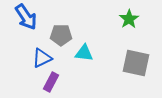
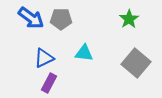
blue arrow: moved 5 px right, 1 px down; rotated 20 degrees counterclockwise
gray pentagon: moved 16 px up
blue triangle: moved 2 px right
gray square: rotated 28 degrees clockwise
purple rectangle: moved 2 px left, 1 px down
